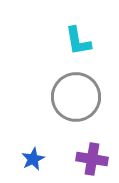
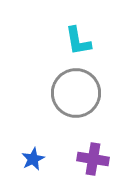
gray circle: moved 4 px up
purple cross: moved 1 px right
